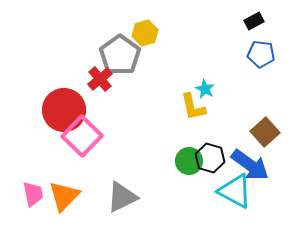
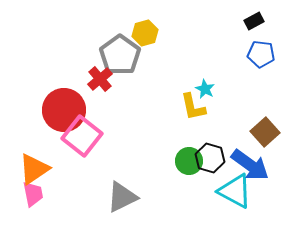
pink square: rotated 6 degrees counterclockwise
orange triangle: moved 30 px left, 27 px up; rotated 12 degrees clockwise
